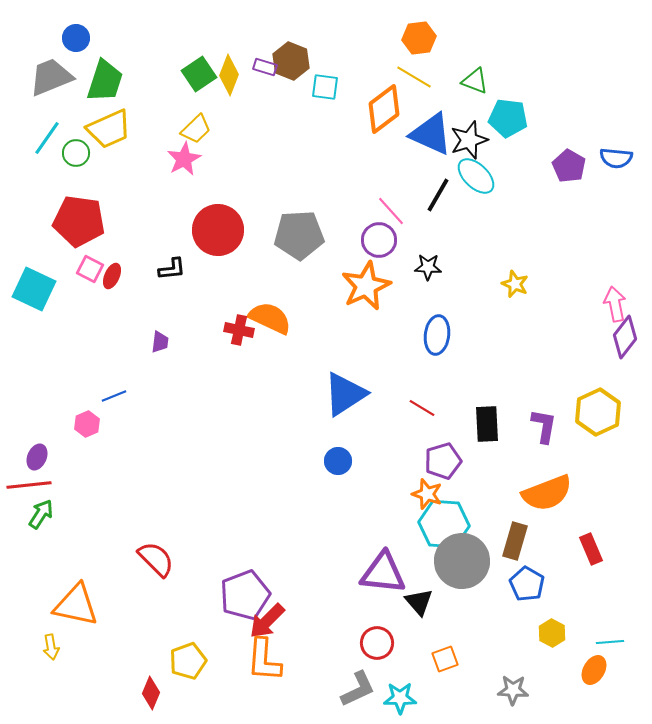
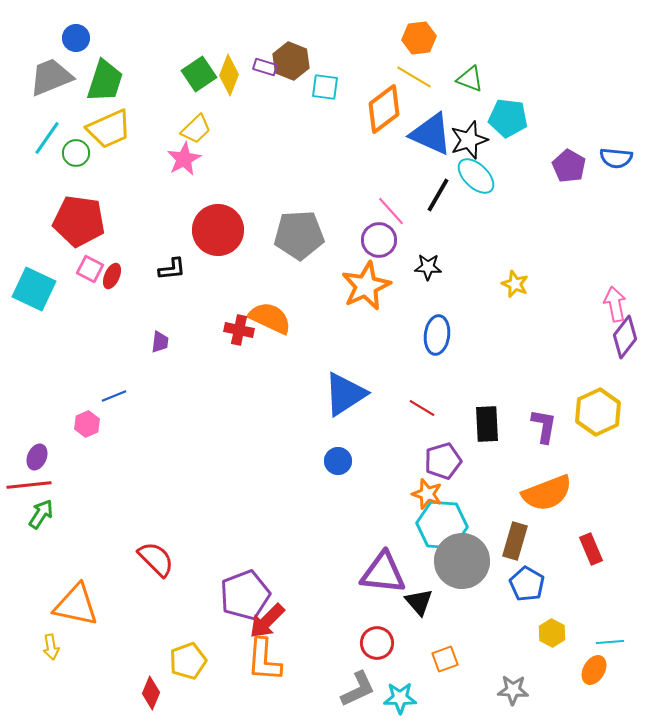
green triangle at (475, 81): moved 5 px left, 2 px up
cyan hexagon at (444, 524): moved 2 px left, 1 px down
